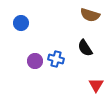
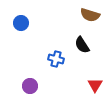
black semicircle: moved 3 px left, 3 px up
purple circle: moved 5 px left, 25 px down
red triangle: moved 1 px left
